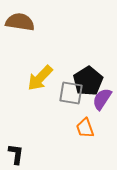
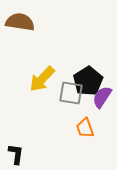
yellow arrow: moved 2 px right, 1 px down
purple semicircle: moved 2 px up
